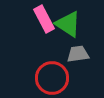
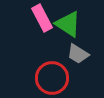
pink rectangle: moved 2 px left, 1 px up
gray trapezoid: rotated 140 degrees counterclockwise
